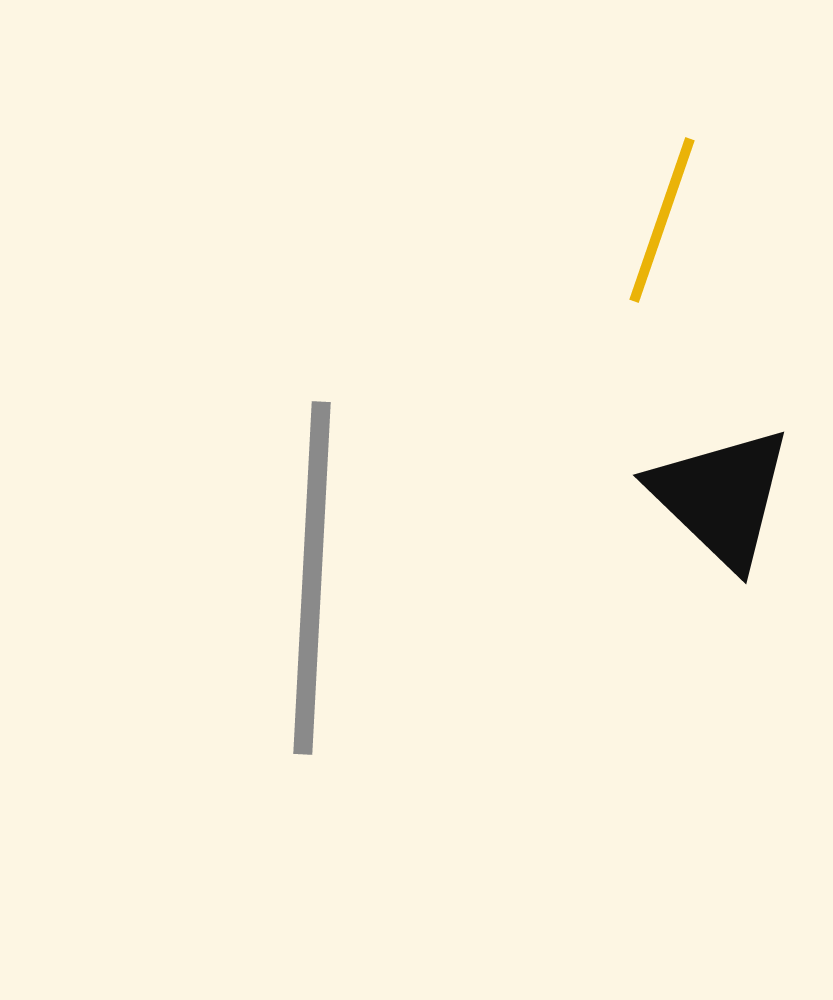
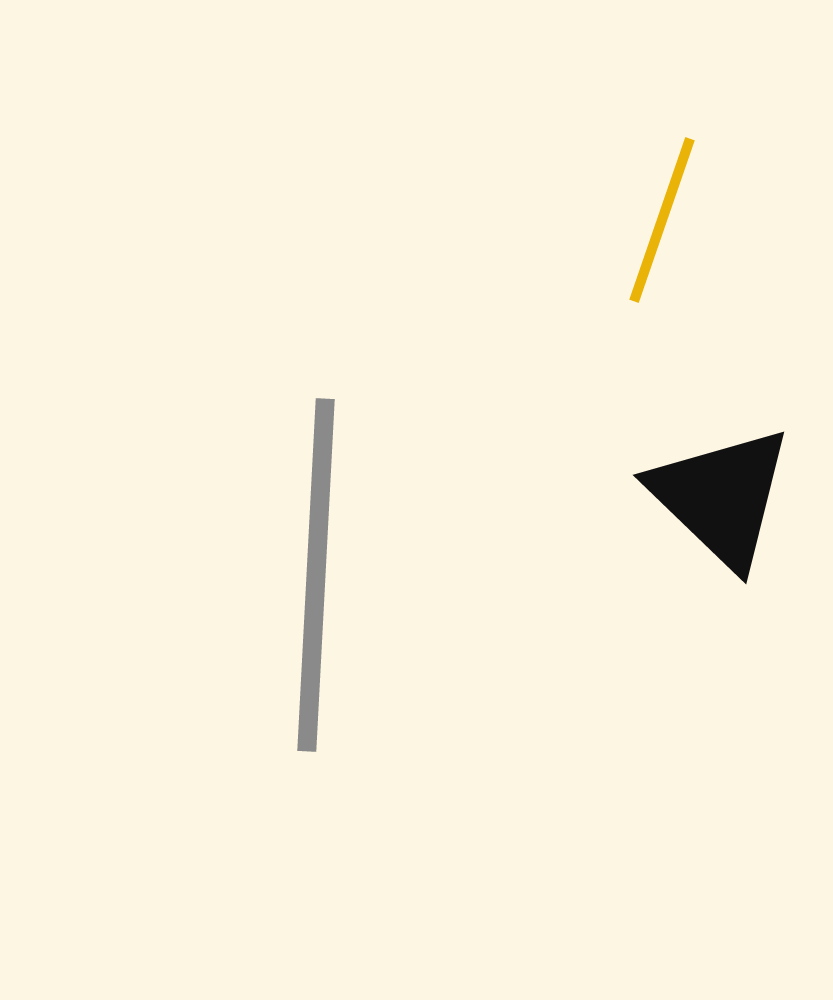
gray line: moved 4 px right, 3 px up
